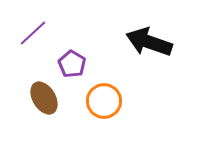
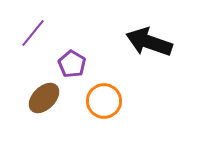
purple line: rotated 8 degrees counterclockwise
brown ellipse: rotated 76 degrees clockwise
